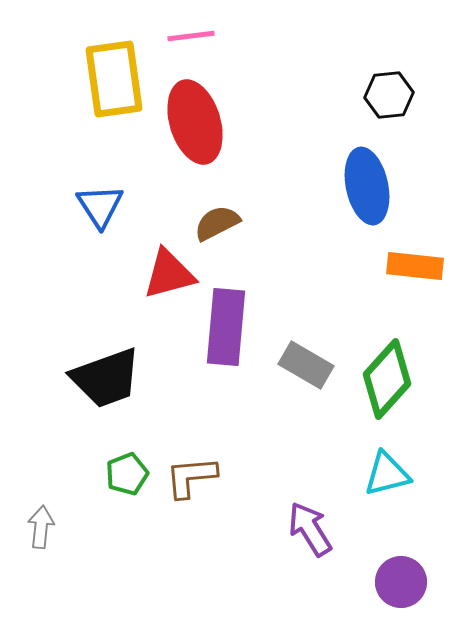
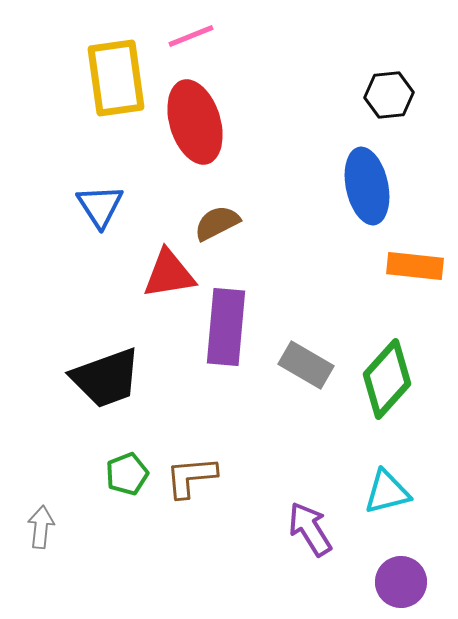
pink line: rotated 15 degrees counterclockwise
yellow rectangle: moved 2 px right, 1 px up
red triangle: rotated 6 degrees clockwise
cyan triangle: moved 18 px down
